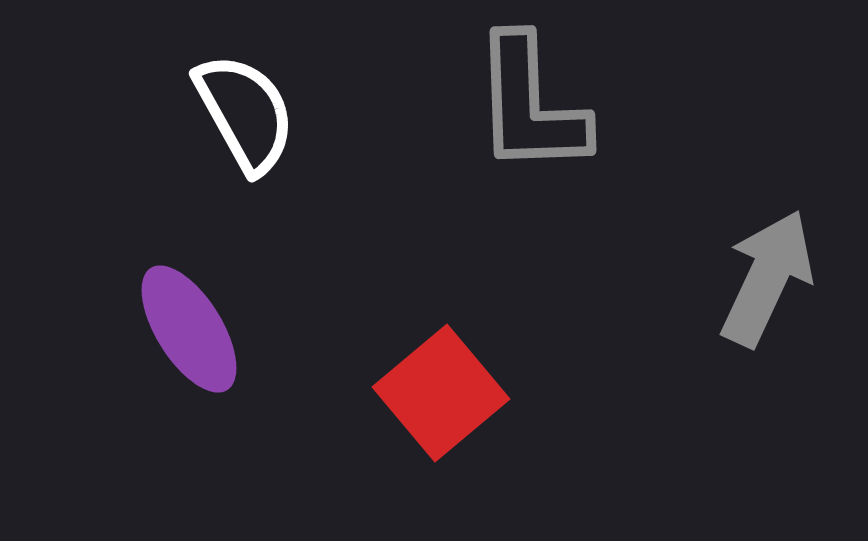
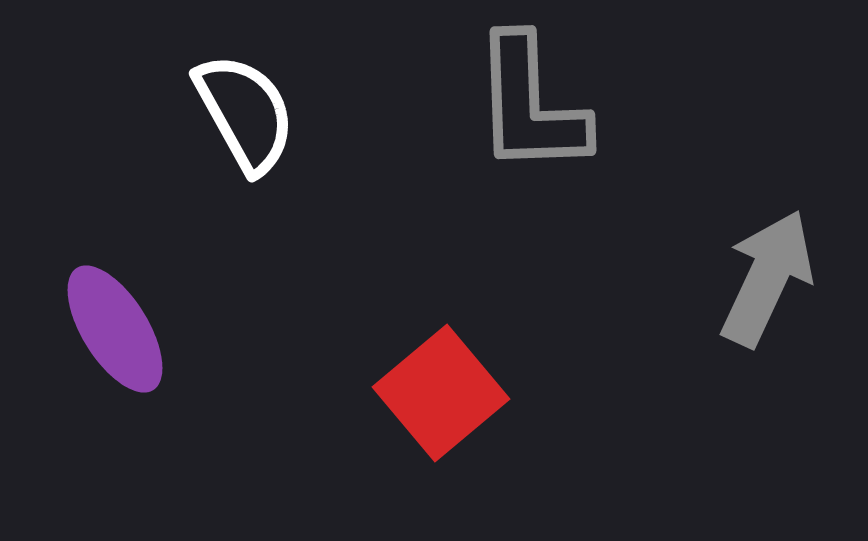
purple ellipse: moved 74 px left
